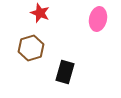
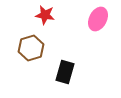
red star: moved 5 px right, 2 px down; rotated 12 degrees counterclockwise
pink ellipse: rotated 15 degrees clockwise
